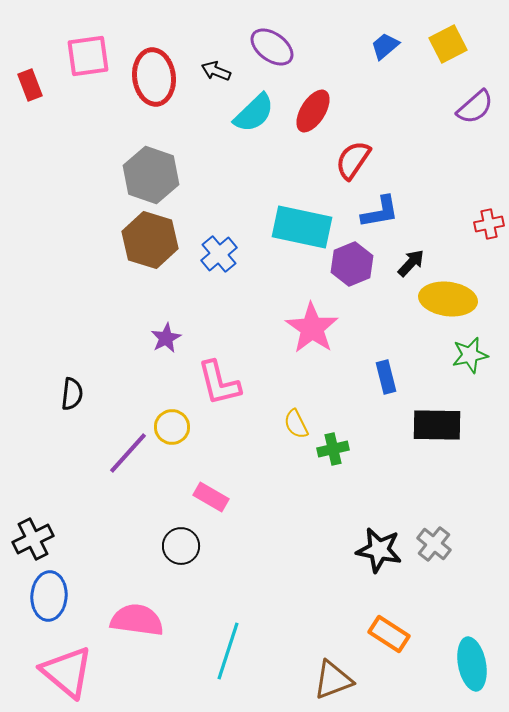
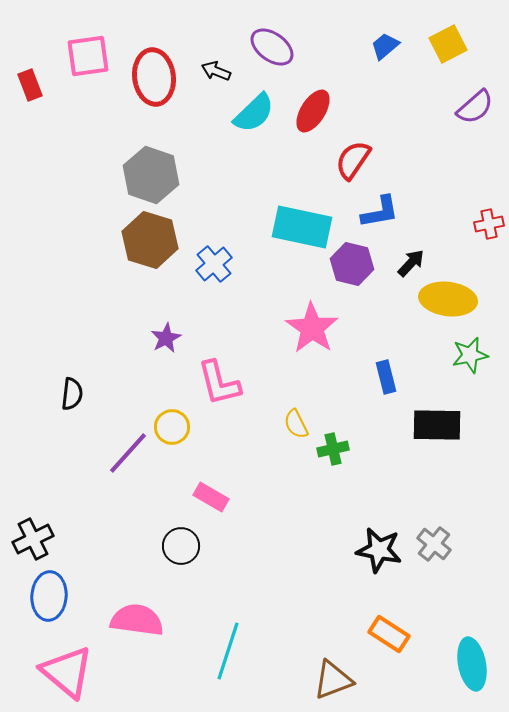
blue cross at (219, 254): moved 5 px left, 10 px down
purple hexagon at (352, 264): rotated 24 degrees counterclockwise
